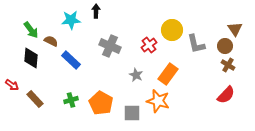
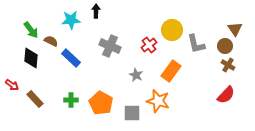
blue rectangle: moved 2 px up
orange rectangle: moved 3 px right, 3 px up
green cross: rotated 16 degrees clockwise
